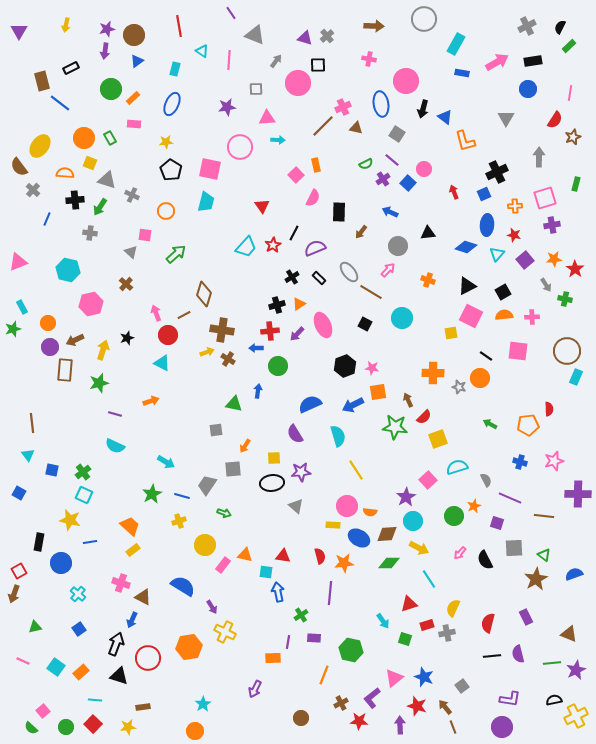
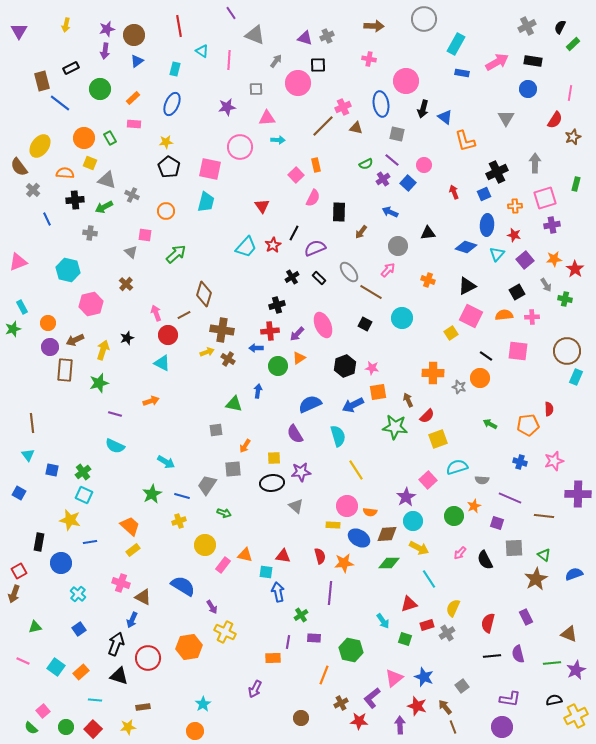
gray cross at (327, 36): rotated 16 degrees clockwise
green rectangle at (569, 46): moved 4 px right, 2 px up
black rectangle at (533, 61): rotated 18 degrees clockwise
green circle at (111, 89): moved 11 px left
gray square at (397, 134): rotated 21 degrees counterclockwise
gray arrow at (539, 157): moved 4 px left, 6 px down
pink circle at (424, 169): moved 4 px up
black pentagon at (171, 170): moved 2 px left, 3 px up
green arrow at (100, 207): moved 4 px right; rotated 30 degrees clockwise
blue line at (47, 219): rotated 48 degrees counterclockwise
black square at (503, 292): moved 14 px right
orange triangle at (299, 304): moved 54 px down
yellow square at (451, 333): rotated 24 degrees counterclockwise
red semicircle at (424, 417): moved 3 px right, 1 px up
gray semicircle at (486, 480): moved 4 px left; rotated 120 degrees clockwise
gray cross at (447, 633): rotated 21 degrees counterclockwise
red square at (93, 724): moved 5 px down
